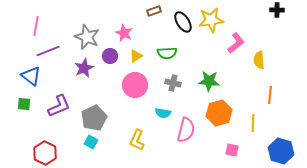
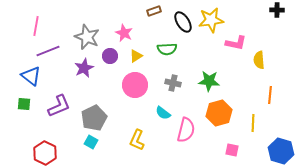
pink L-shape: rotated 50 degrees clockwise
green semicircle: moved 4 px up
cyan semicircle: rotated 28 degrees clockwise
